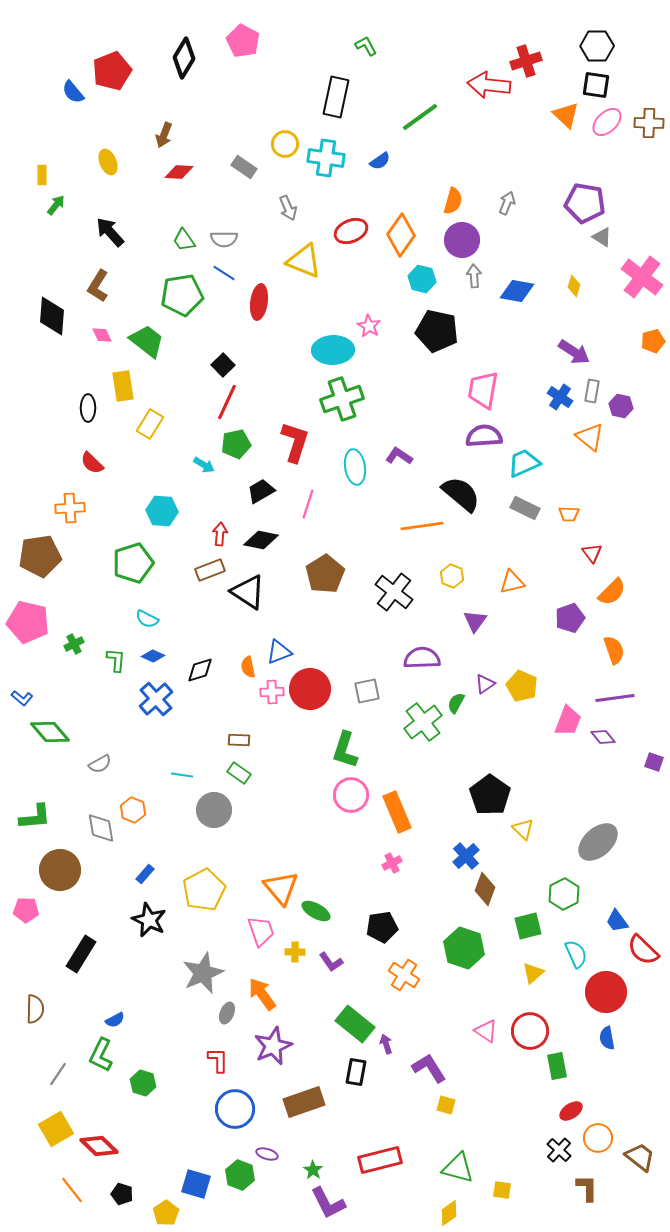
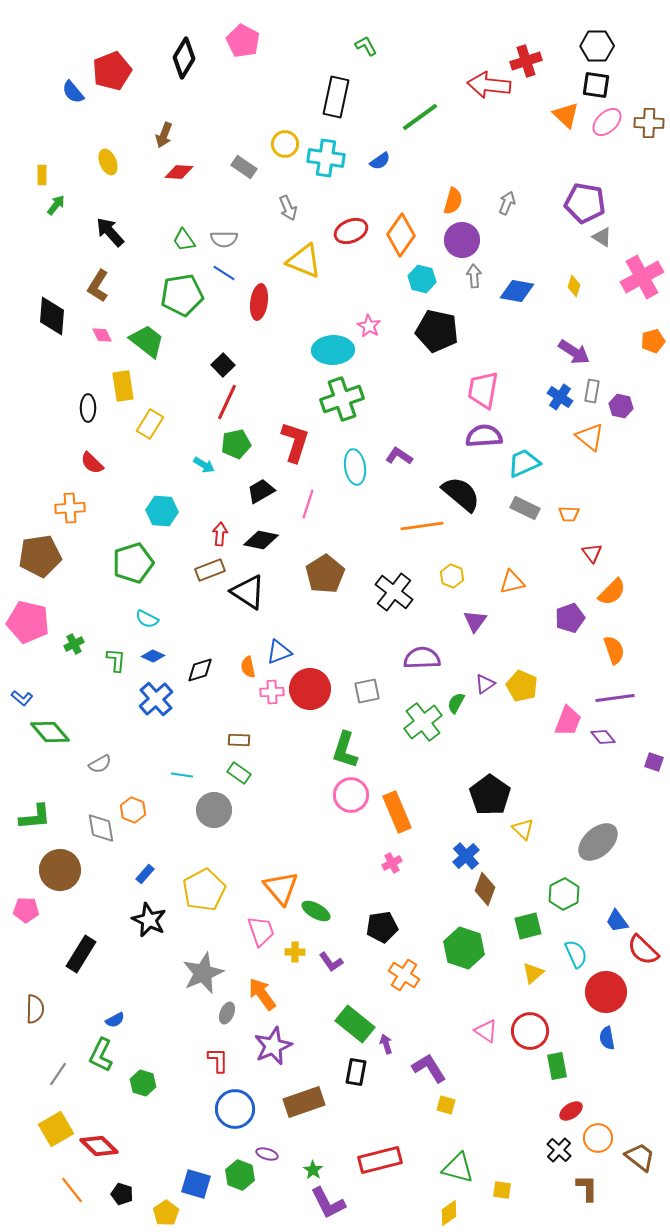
pink cross at (642, 277): rotated 24 degrees clockwise
